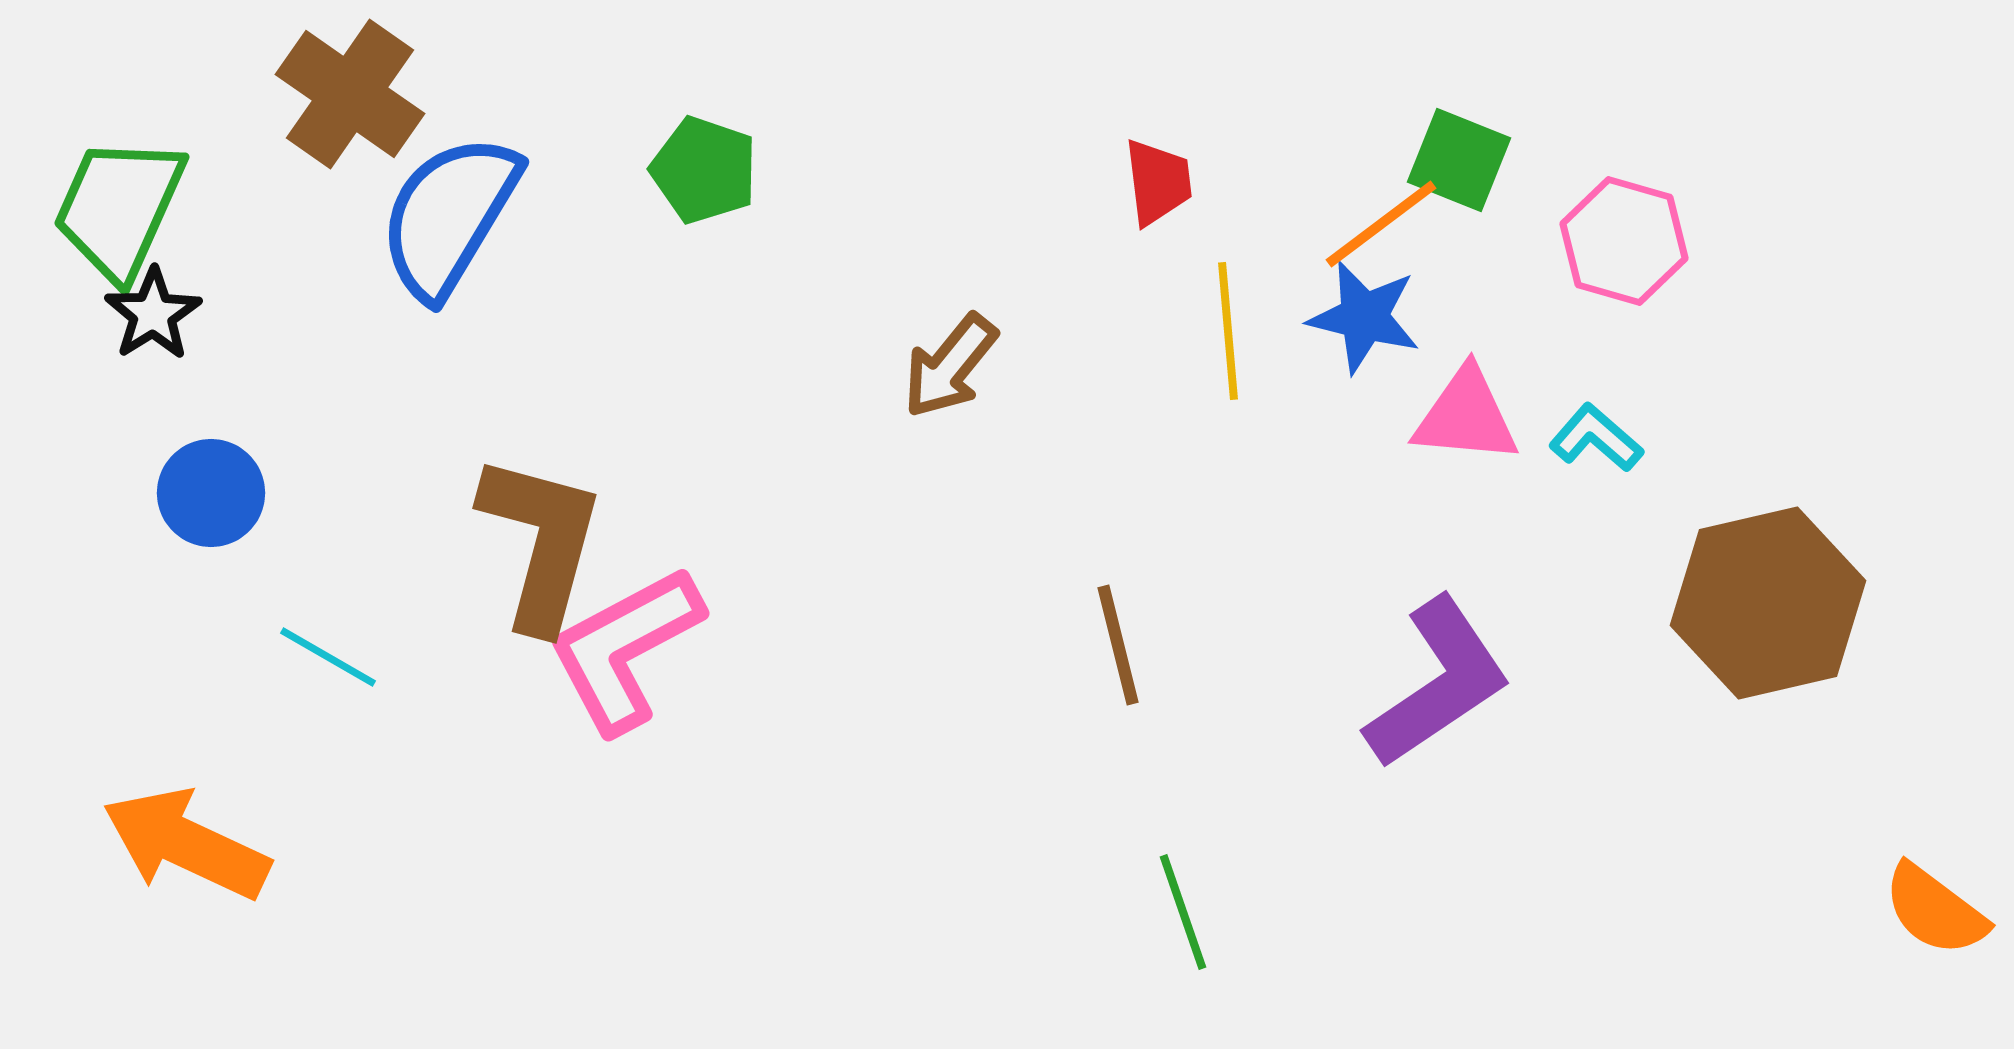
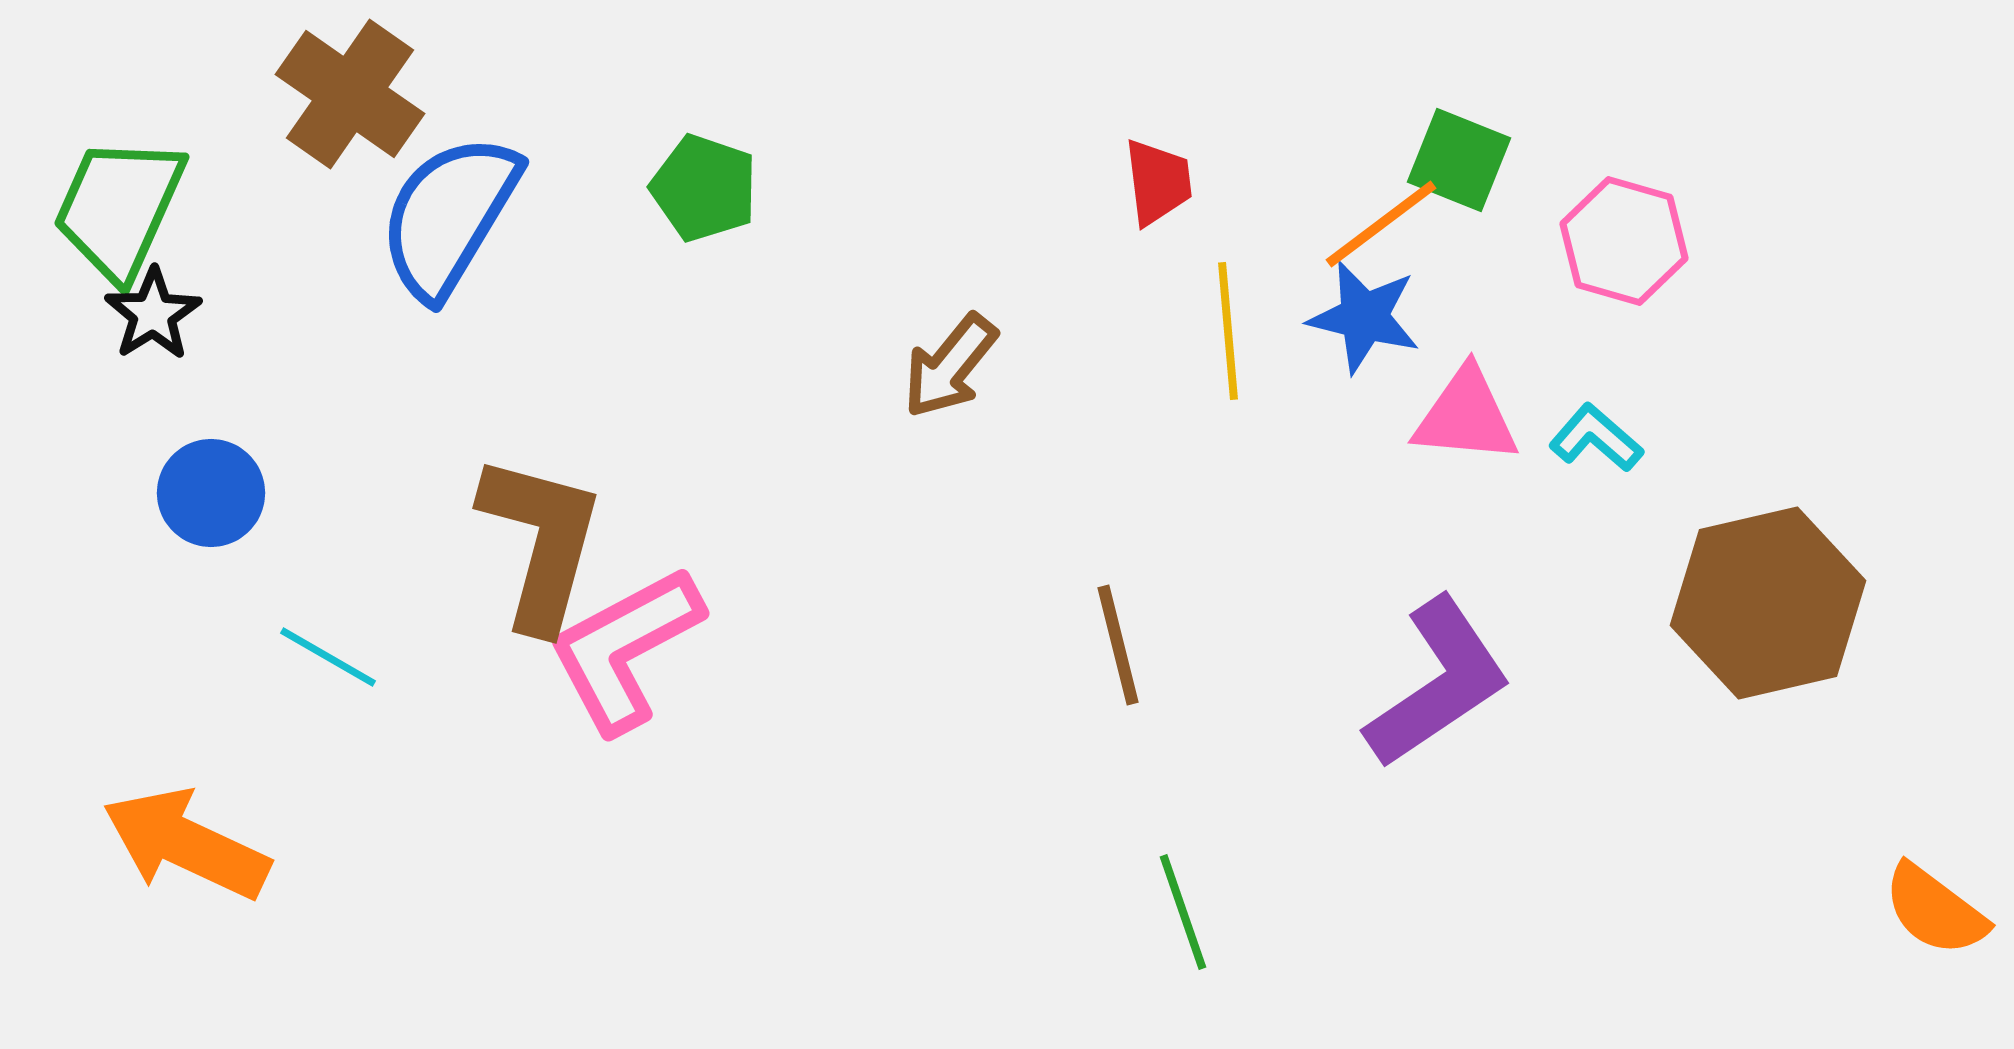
green pentagon: moved 18 px down
